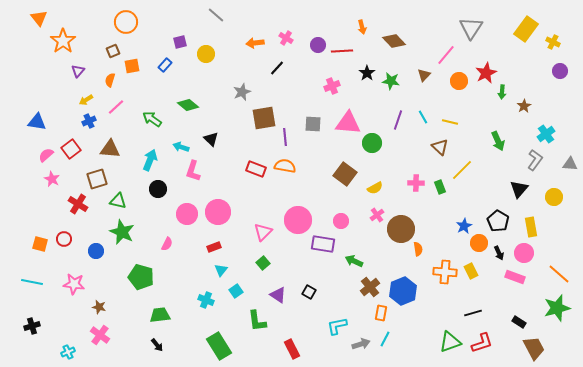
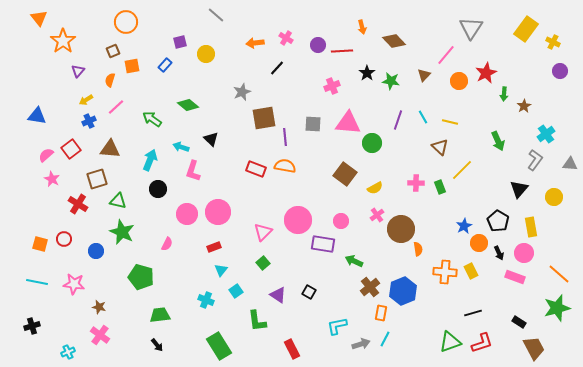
green arrow at (502, 92): moved 2 px right, 2 px down
blue triangle at (37, 122): moved 6 px up
cyan line at (32, 282): moved 5 px right
